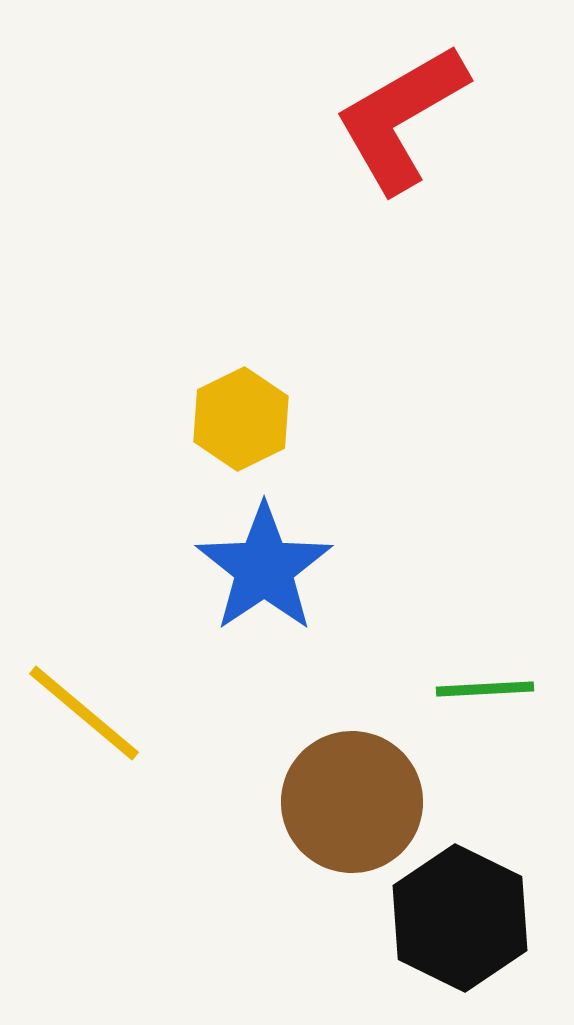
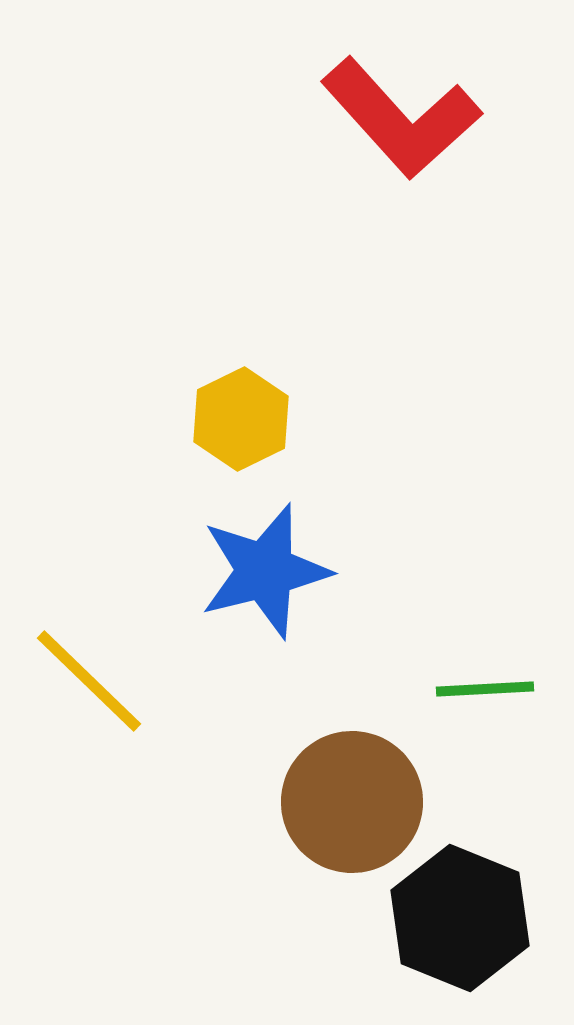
red L-shape: rotated 102 degrees counterclockwise
blue star: moved 1 px right, 3 px down; rotated 20 degrees clockwise
yellow line: moved 5 px right, 32 px up; rotated 4 degrees clockwise
black hexagon: rotated 4 degrees counterclockwise
